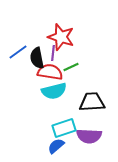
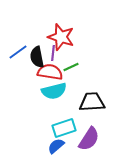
black semicircle: moved 1 px up
purple semicircle: moved 3 px down; rotated 60 degrees counterclockwise
